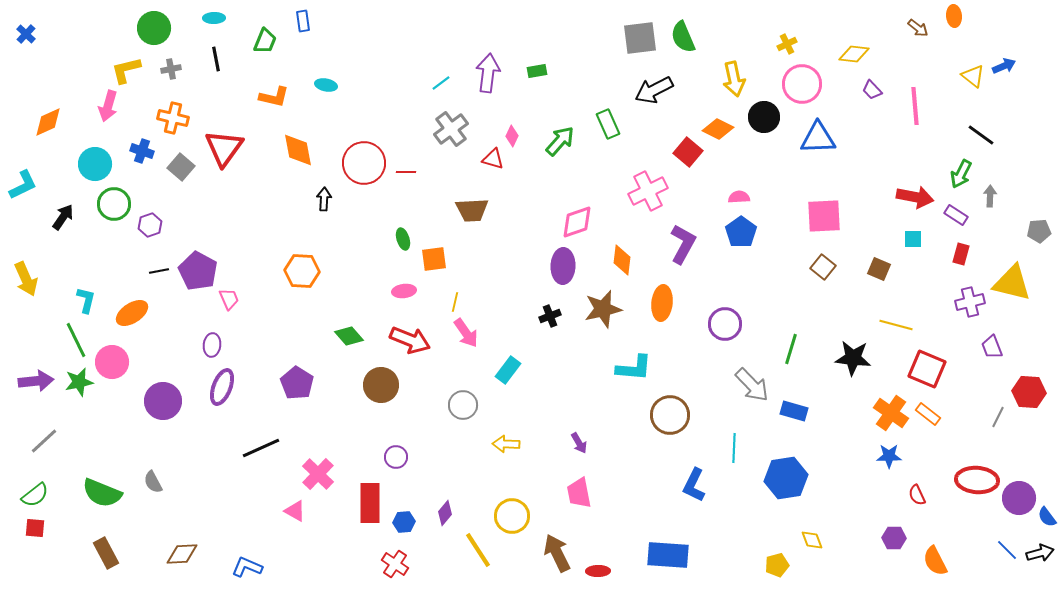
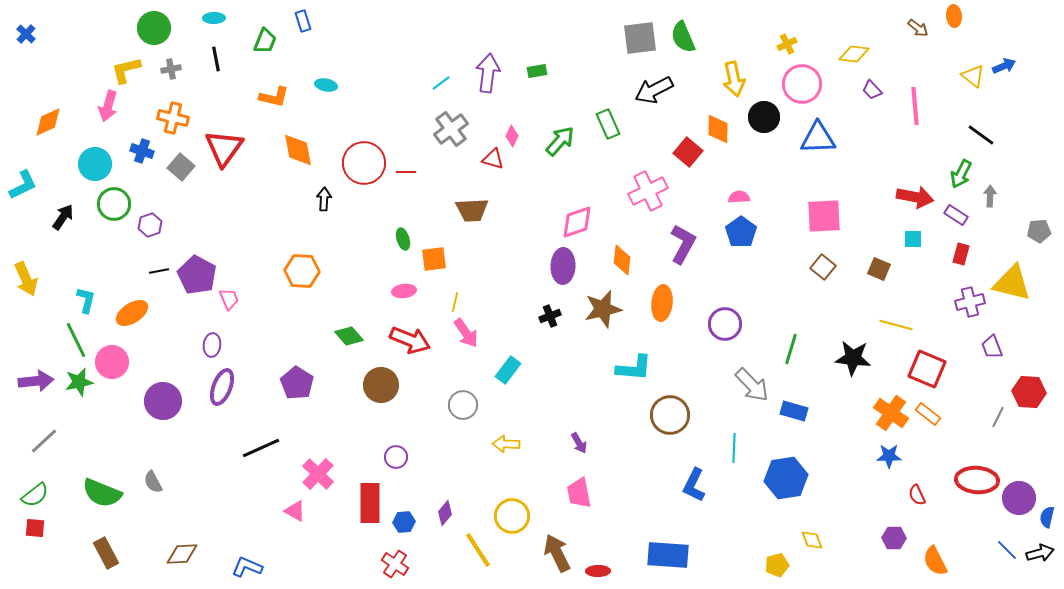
blue rectangle at (303, 21): rotated 10 degrees counterclockwise
orange diamond at (718, 129): rotated 64 degrees clockwise
purple pentagon at (198, 271): moved 1 px left, 4 px down
blue semicircle at (1047, 517): rotated 50 degrees clockwise
